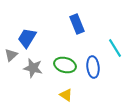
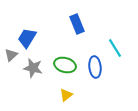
blue ellipse: moved 2 px right
yellow triangle: rotated 48 degrees clockwise
